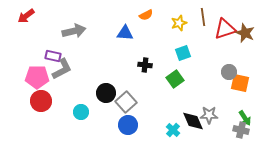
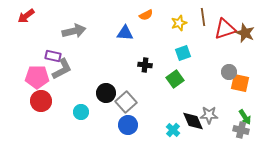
green arrow: moved 1 px up
